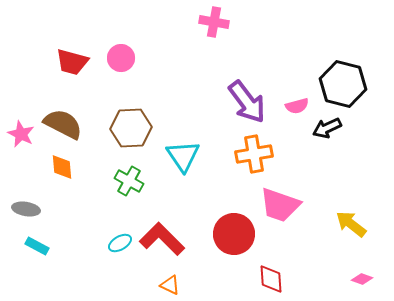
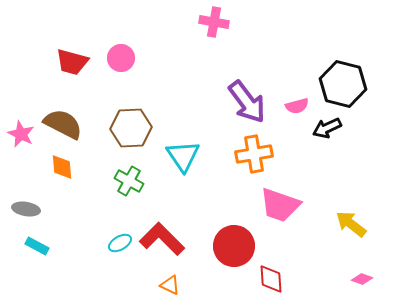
red circle: moved 12 px down
